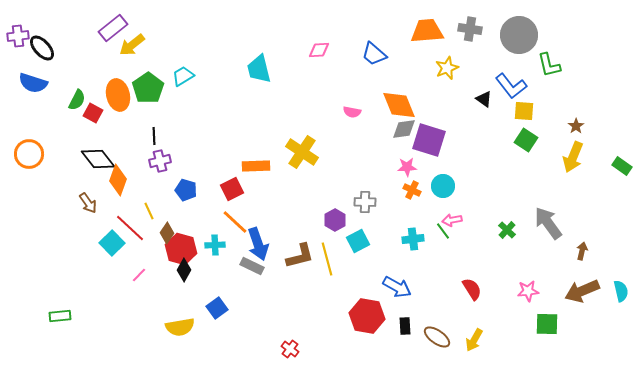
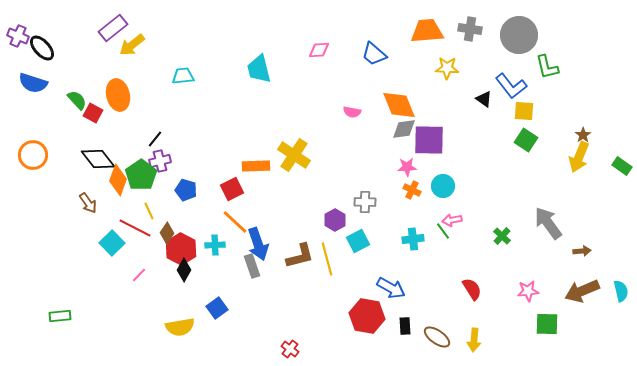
purple cross at (18, 36): rotated 30 degrees clockwise
green L-shape at (549, 65): moved 2 px left, 2 px down
yellow star at (447, 68): rotated 25 degrees clockwise
cyan trapezoid at (183, 76): rotated 25 degrees clockwise
green pentagon at (148, 88): moved 7 px left, 87 px down
green semicircle at (77, 100): rotated 70 degrees counterclockwise
brown star at (576, 126): moved 7 px right, 9 px down
black line at (154, 136): moved 1 px right, 3 px down; rotated 42 degrees clockwise
purple square at (429, 140): rotated 16 degrees counterclockwise
yellow cross at (302, 152): moved 8 px left, 3 px down
orange circle at (29, 154): moved 4 px right, 1 px down
yellow arrow at (573, 157): moved 6 px right
red line at (130, 228): moved 5 px right; rotated 16 degrees counterclockwise
green cross at (507, 230): moved 5 px left, 6 px down
red hexagon at (181, 249): rotated 12 degrees clockwise
brown arrow at (582, 251): rotated 72 degrees clockwise
gray rectangle at (252, 266): rotated 45 degrees clockwise
blue arrow at (397, 287): moved 6 px left, 1 px down
yellow arrow at (474, 340): rotated 25 degrees counterclockwise
